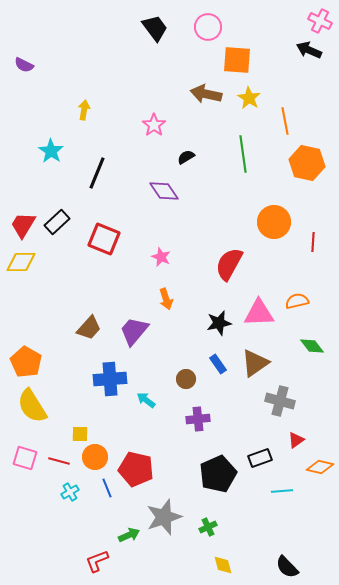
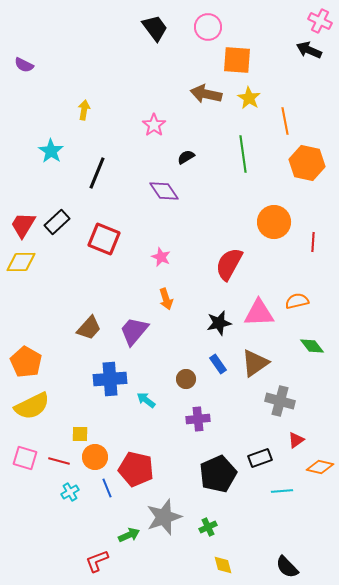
yellow semicircle at (32, 406): rotated 84 degrees counterclockwise
